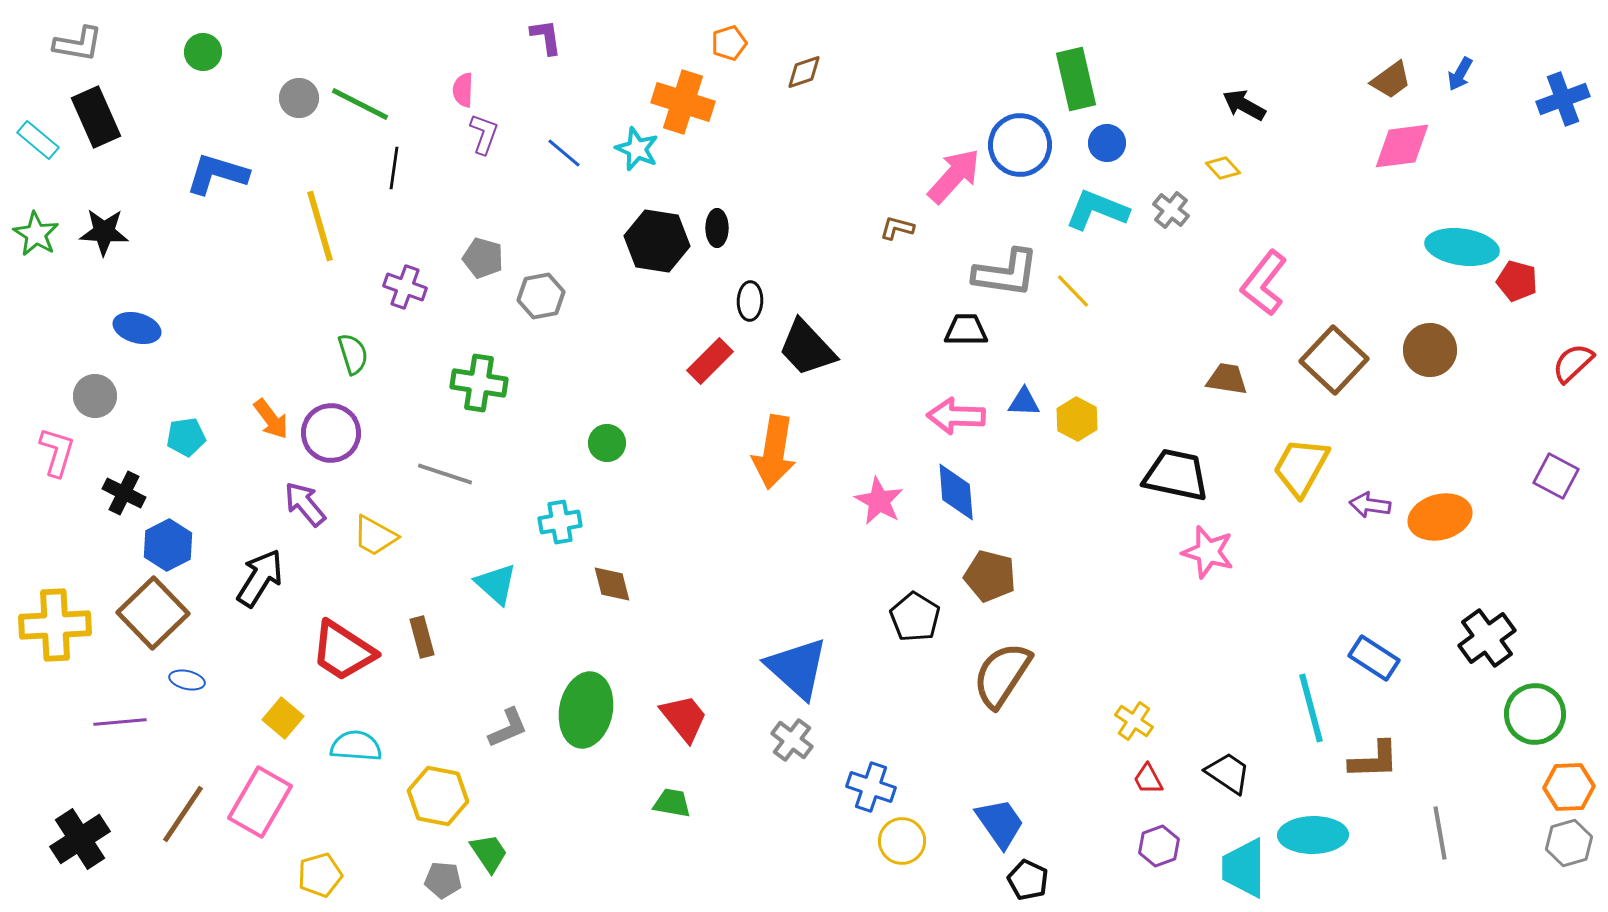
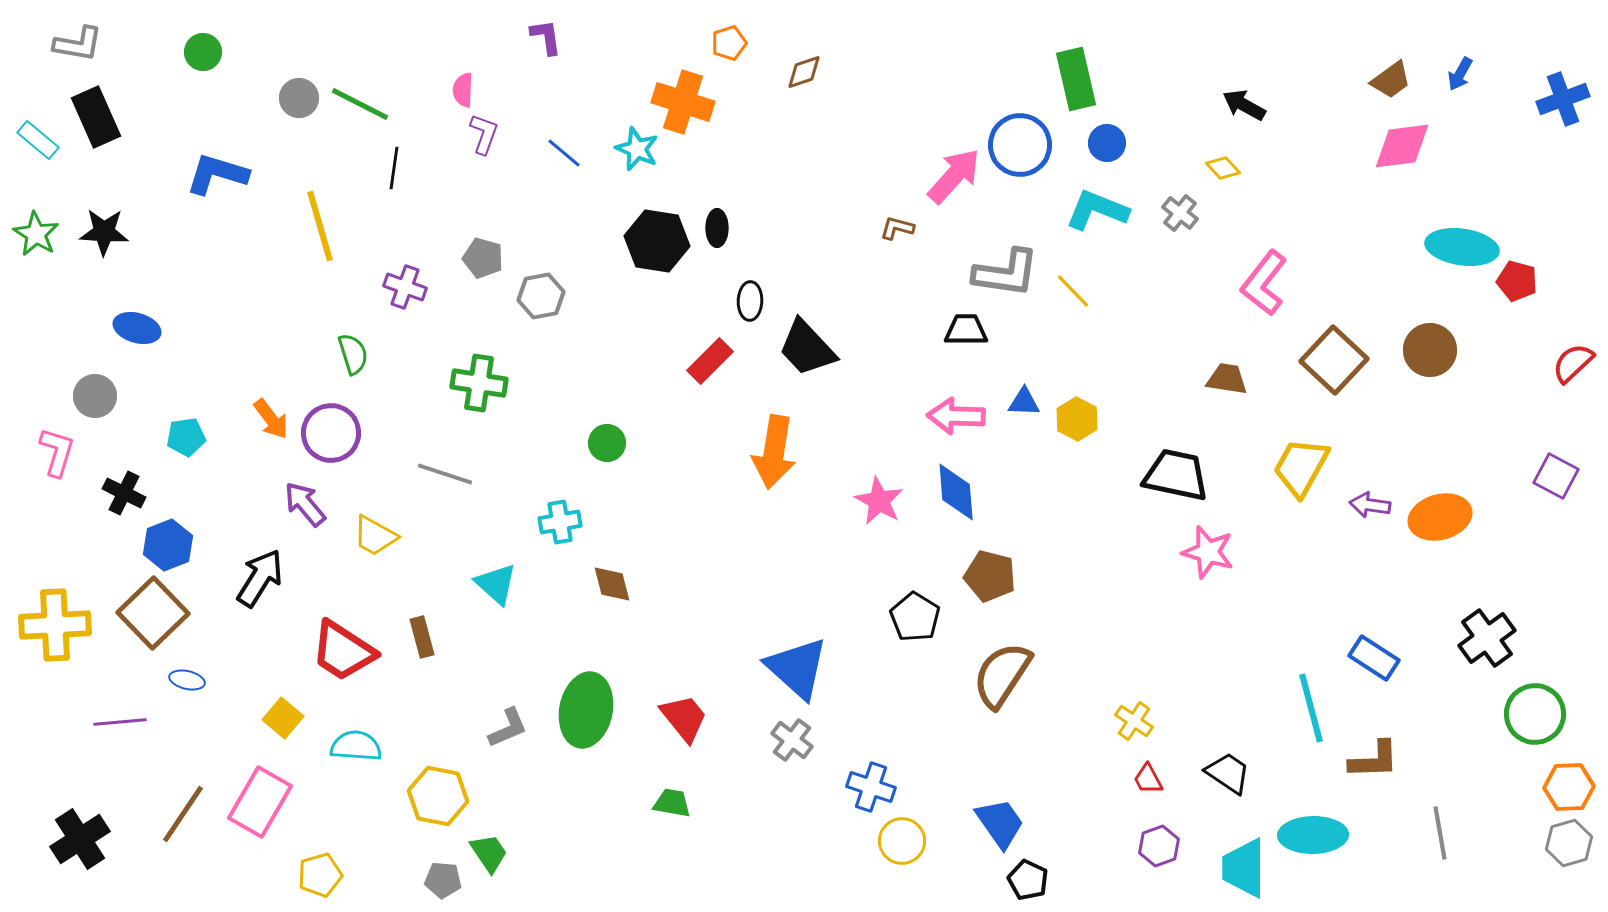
gray cross at (1171, 210): moved 9 px right, 3 px down
blue hexagon at (168, 545): rotated 6 degrees clockwise
